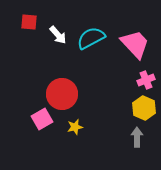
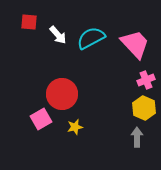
pink square: moved 1 px left
